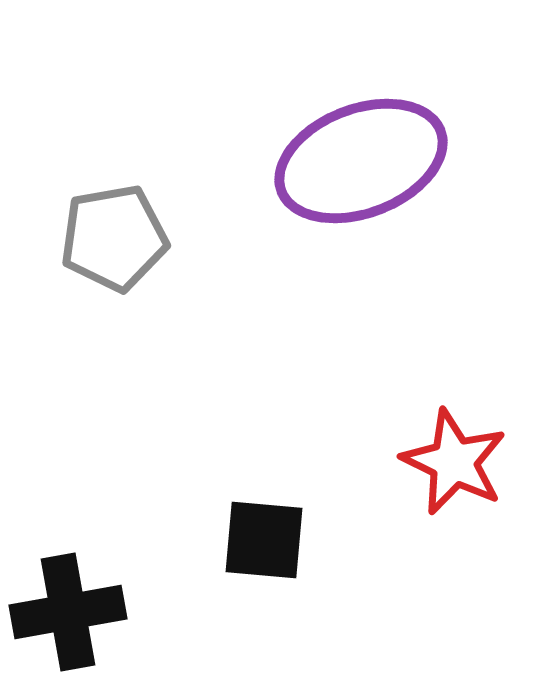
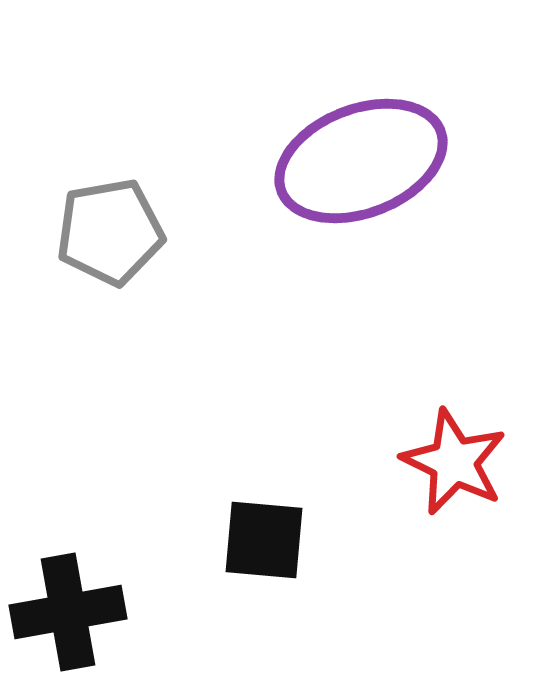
gray pentagon: moved 4 px left, 6 px up
